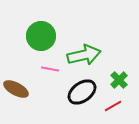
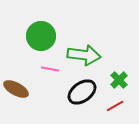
green arrow: rotated 20 degrees clockwise
red line: moved 2 px right
